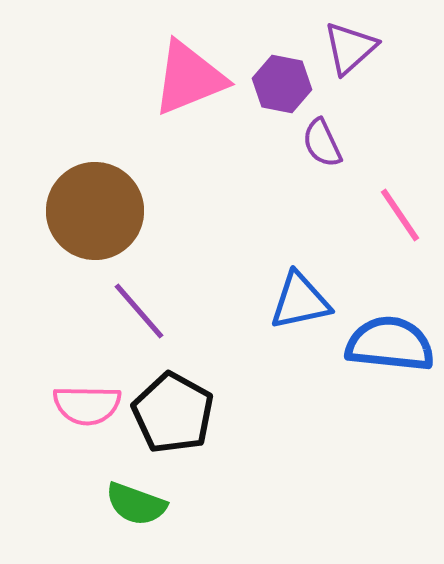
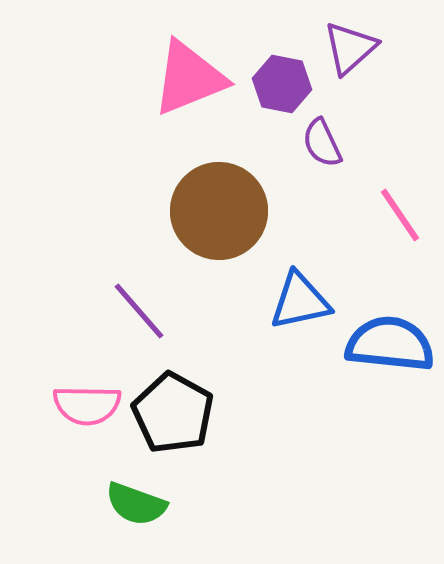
brown circle: moved 124 px right
